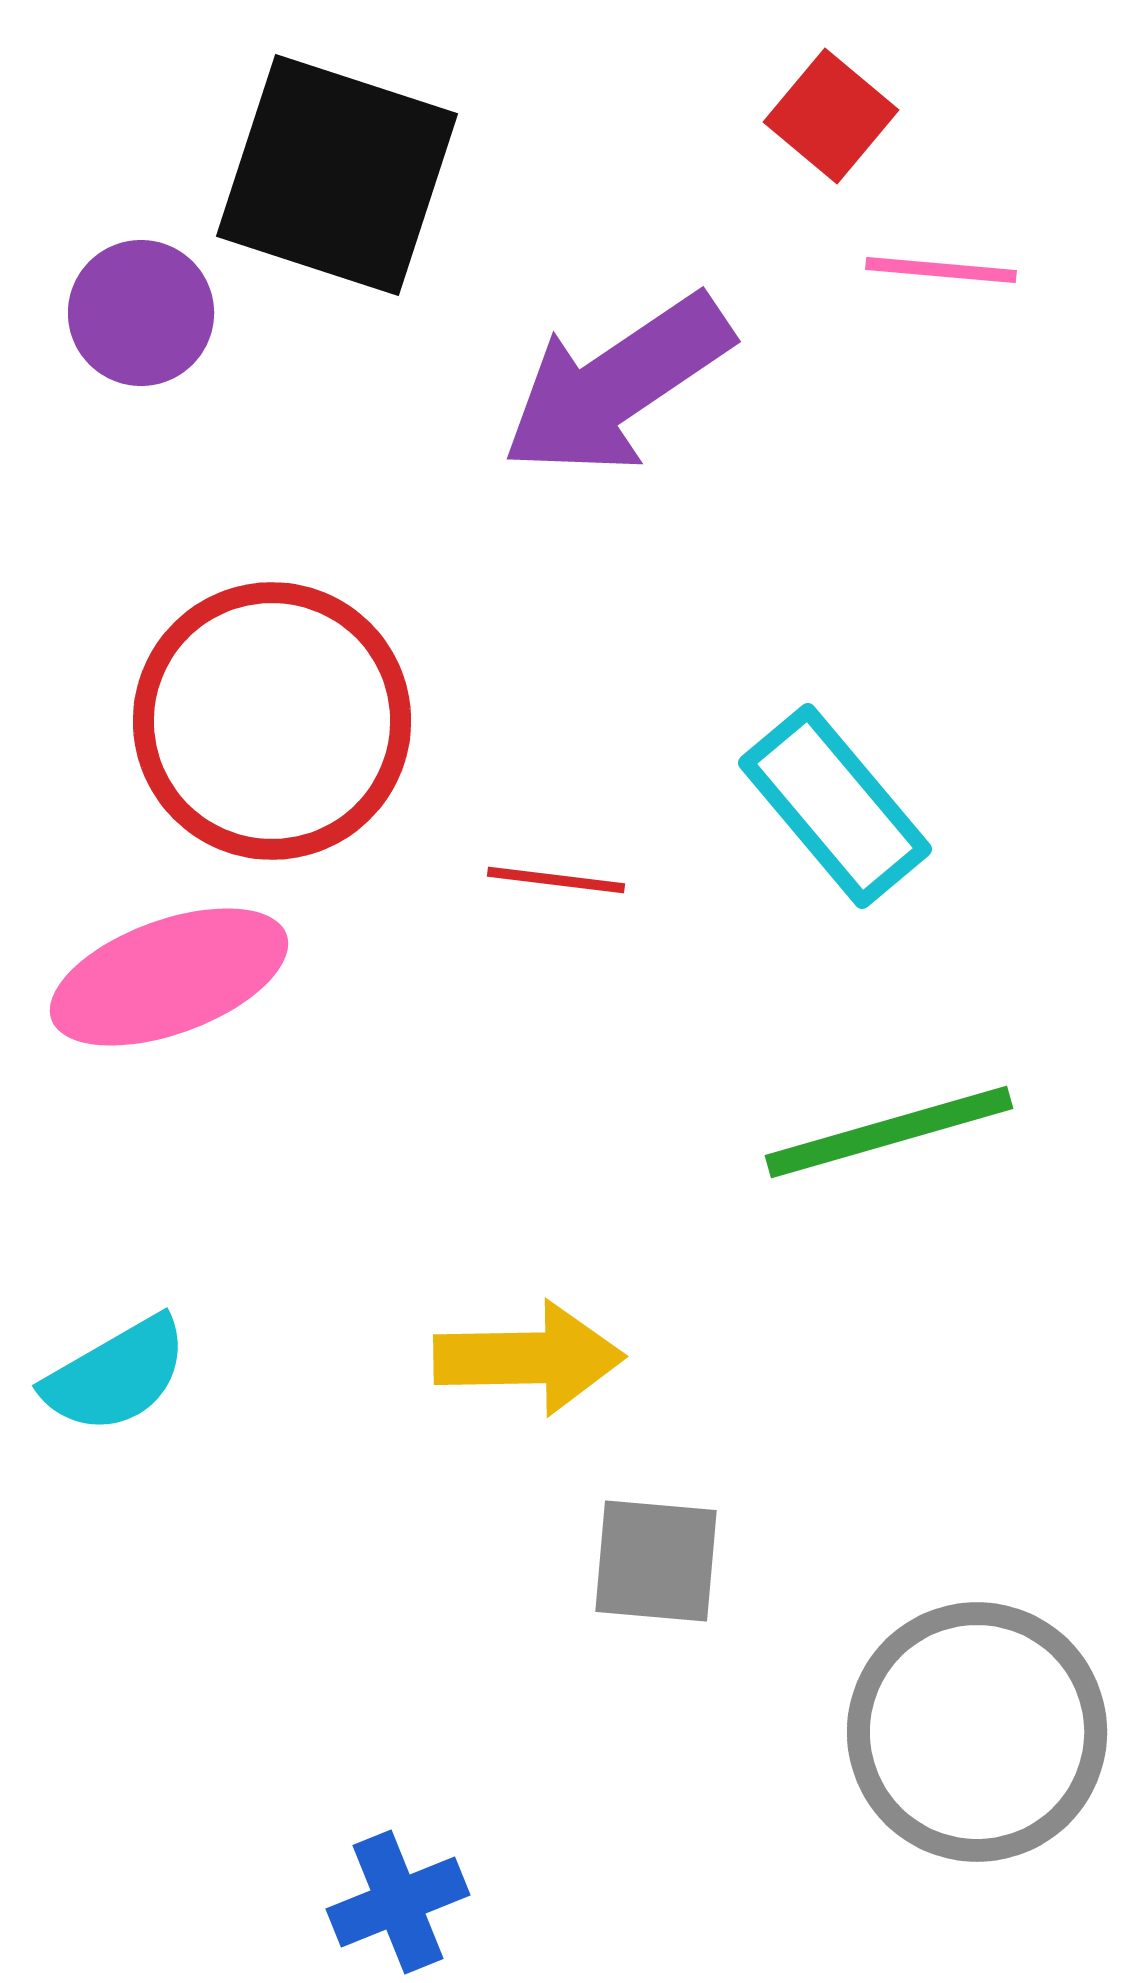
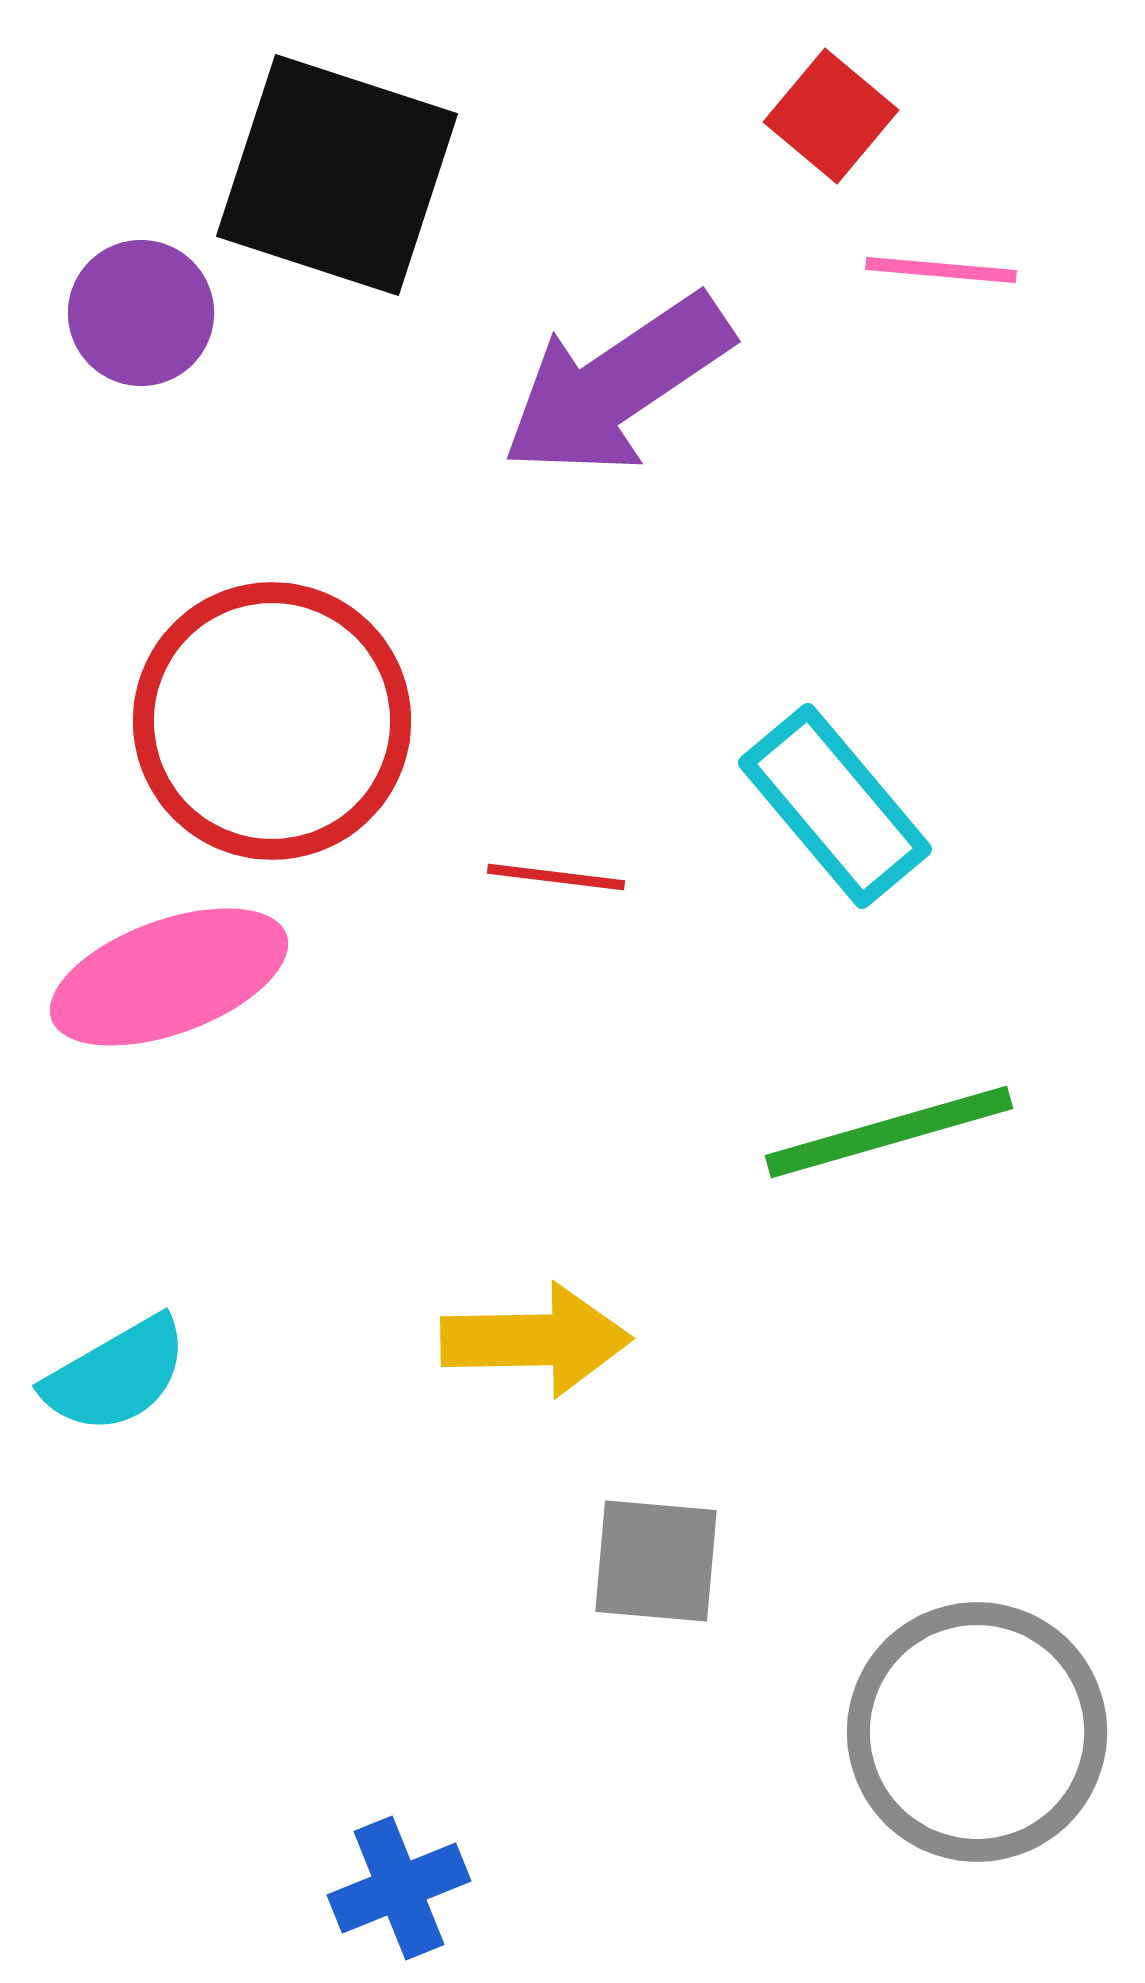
red line: moved 3 px up
yellow arrow: moved 7 px right, 18 px up
blue cross: moved 1 px right, 14 px up
